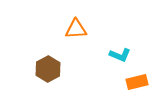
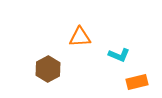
orange triangle: moved 4 px right, 8 px down
cyan L-shape: moved 1 px left
